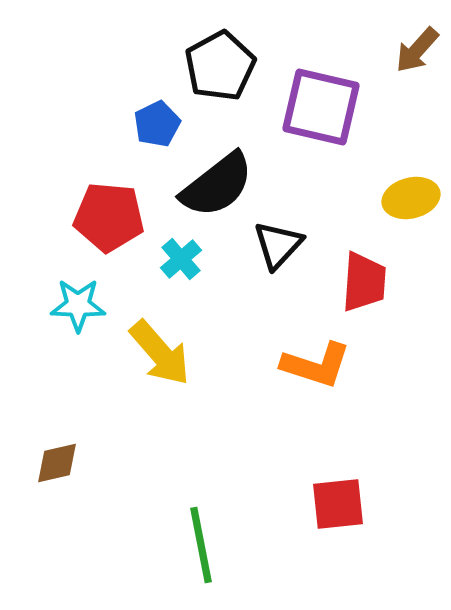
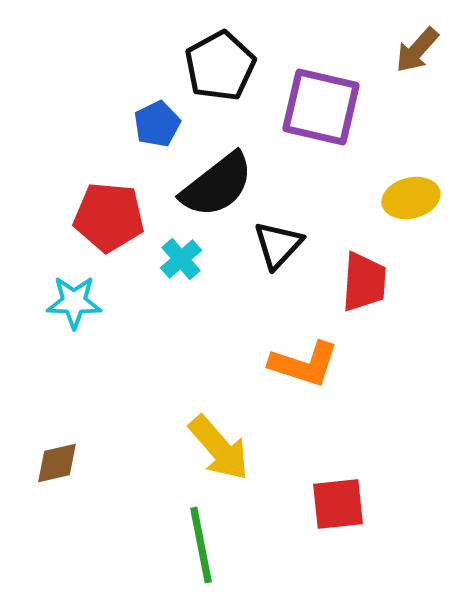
cyan star: moved 4 px left, 3 px up
yellow arrow: moved 59 px right, 95 px down
orange L-shape: moved 12 px left, 1 px up
